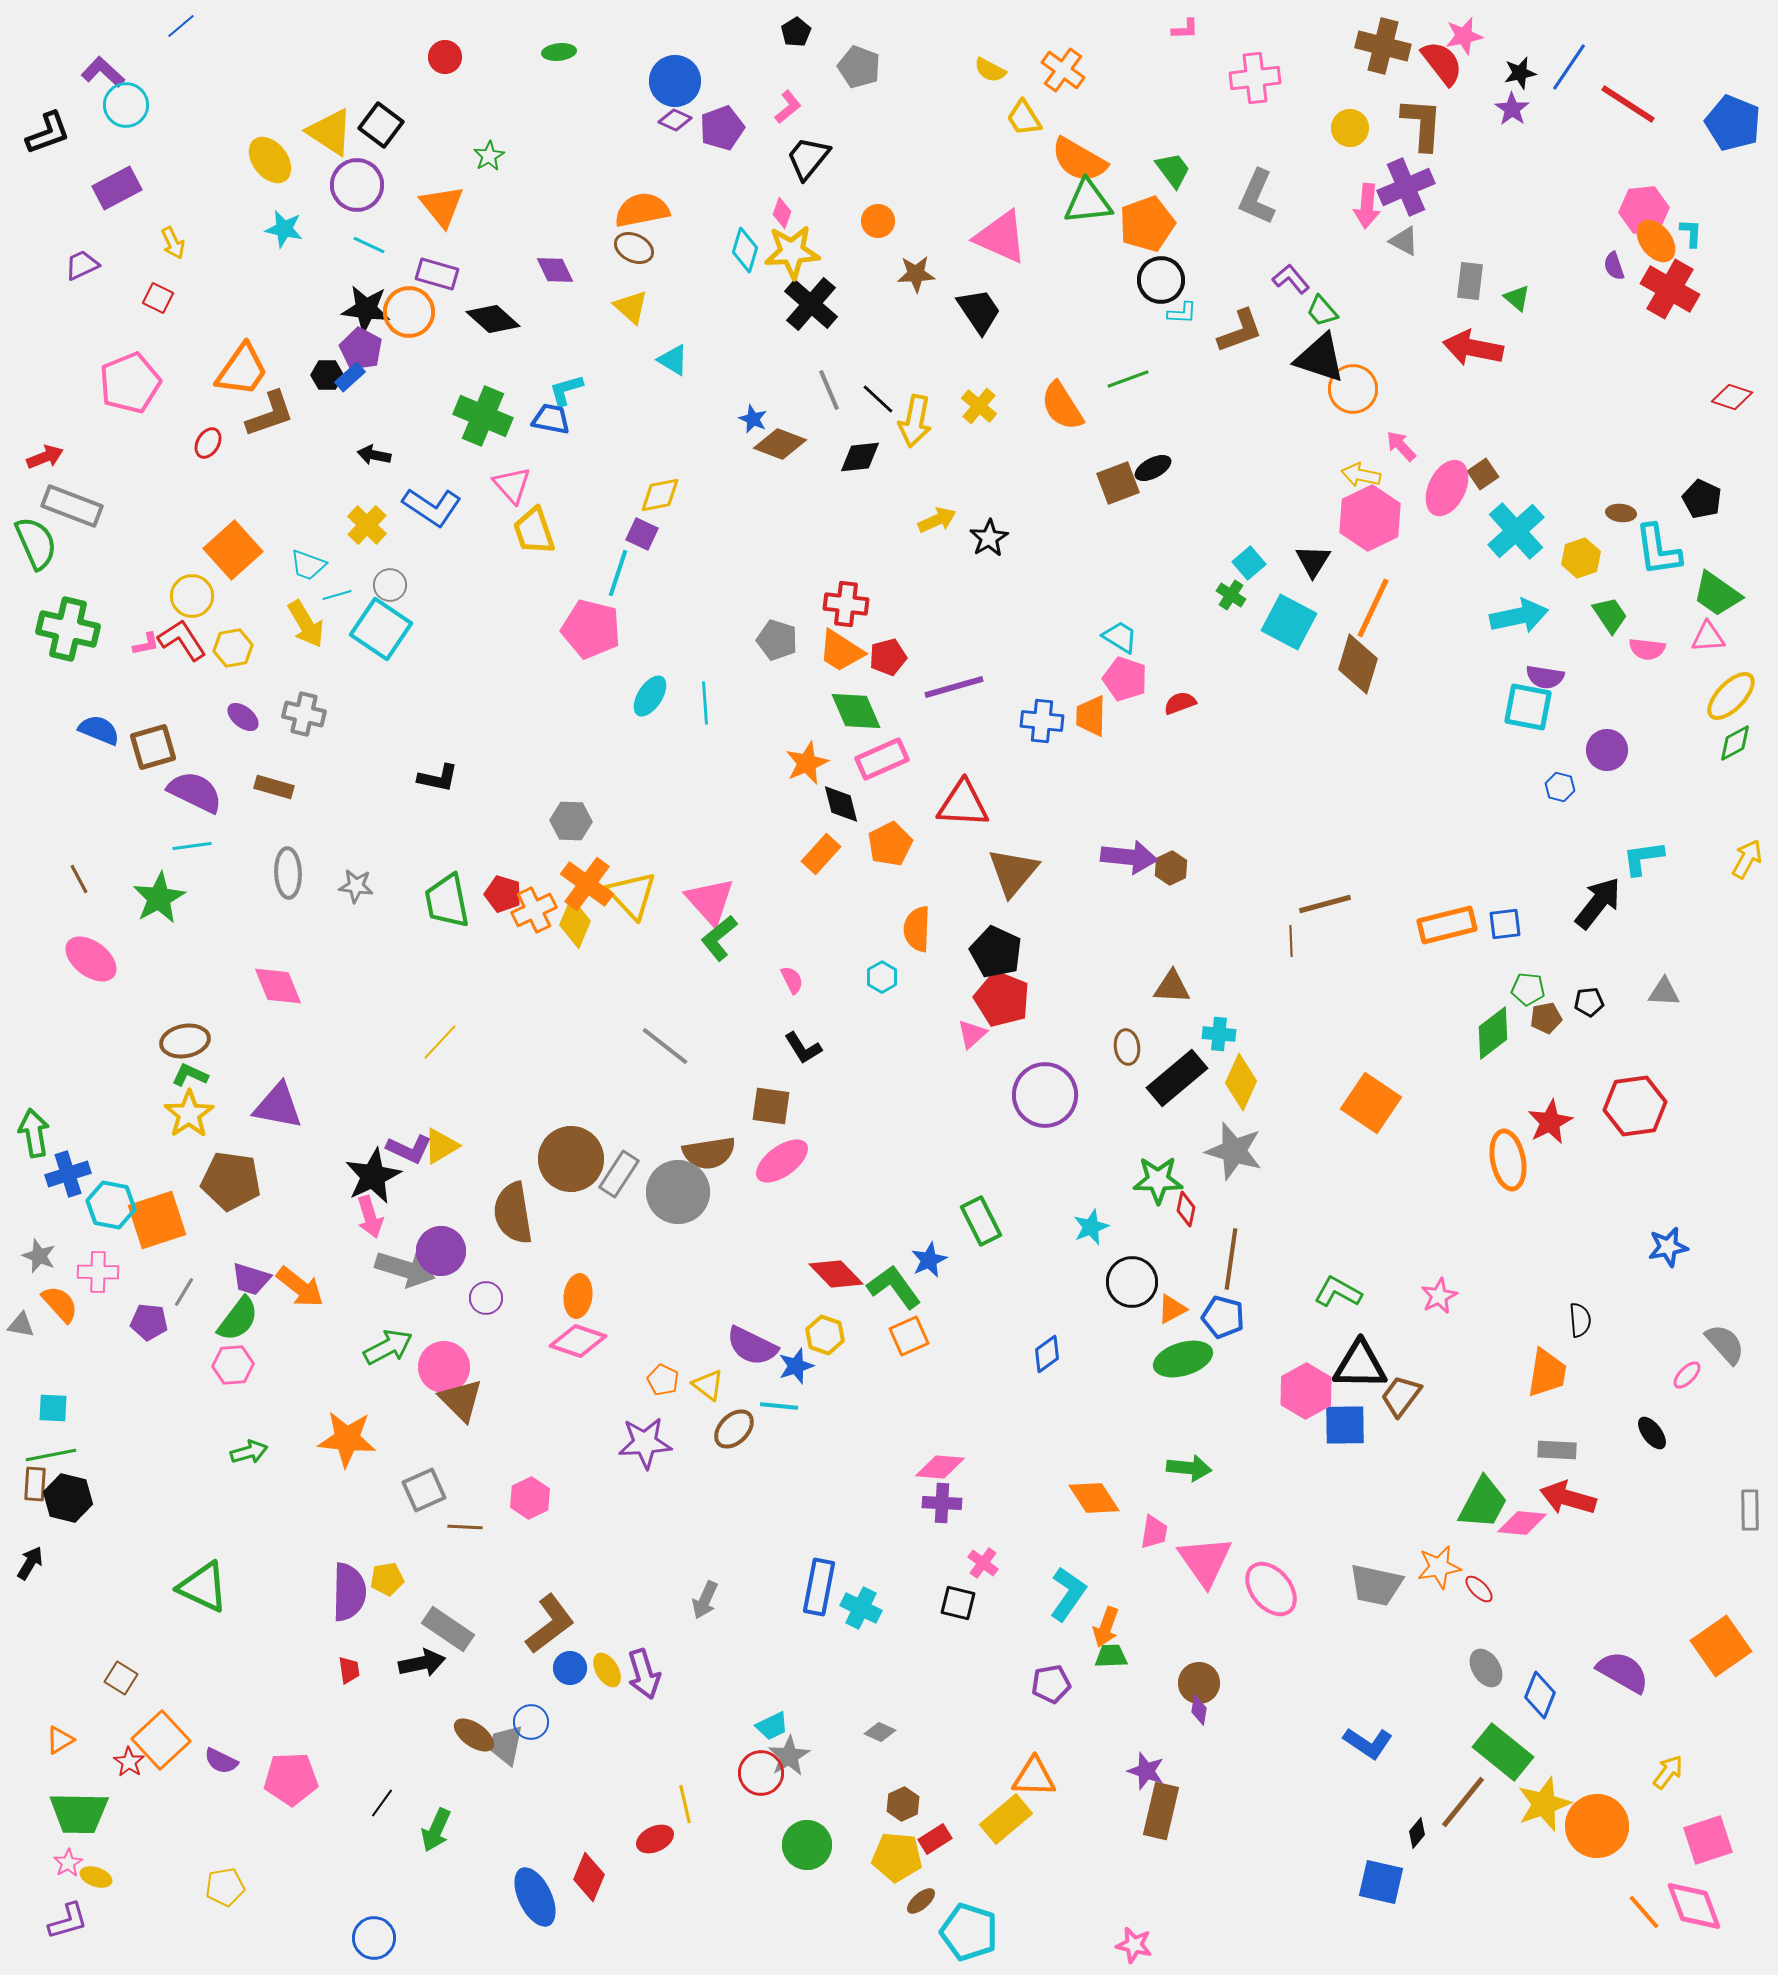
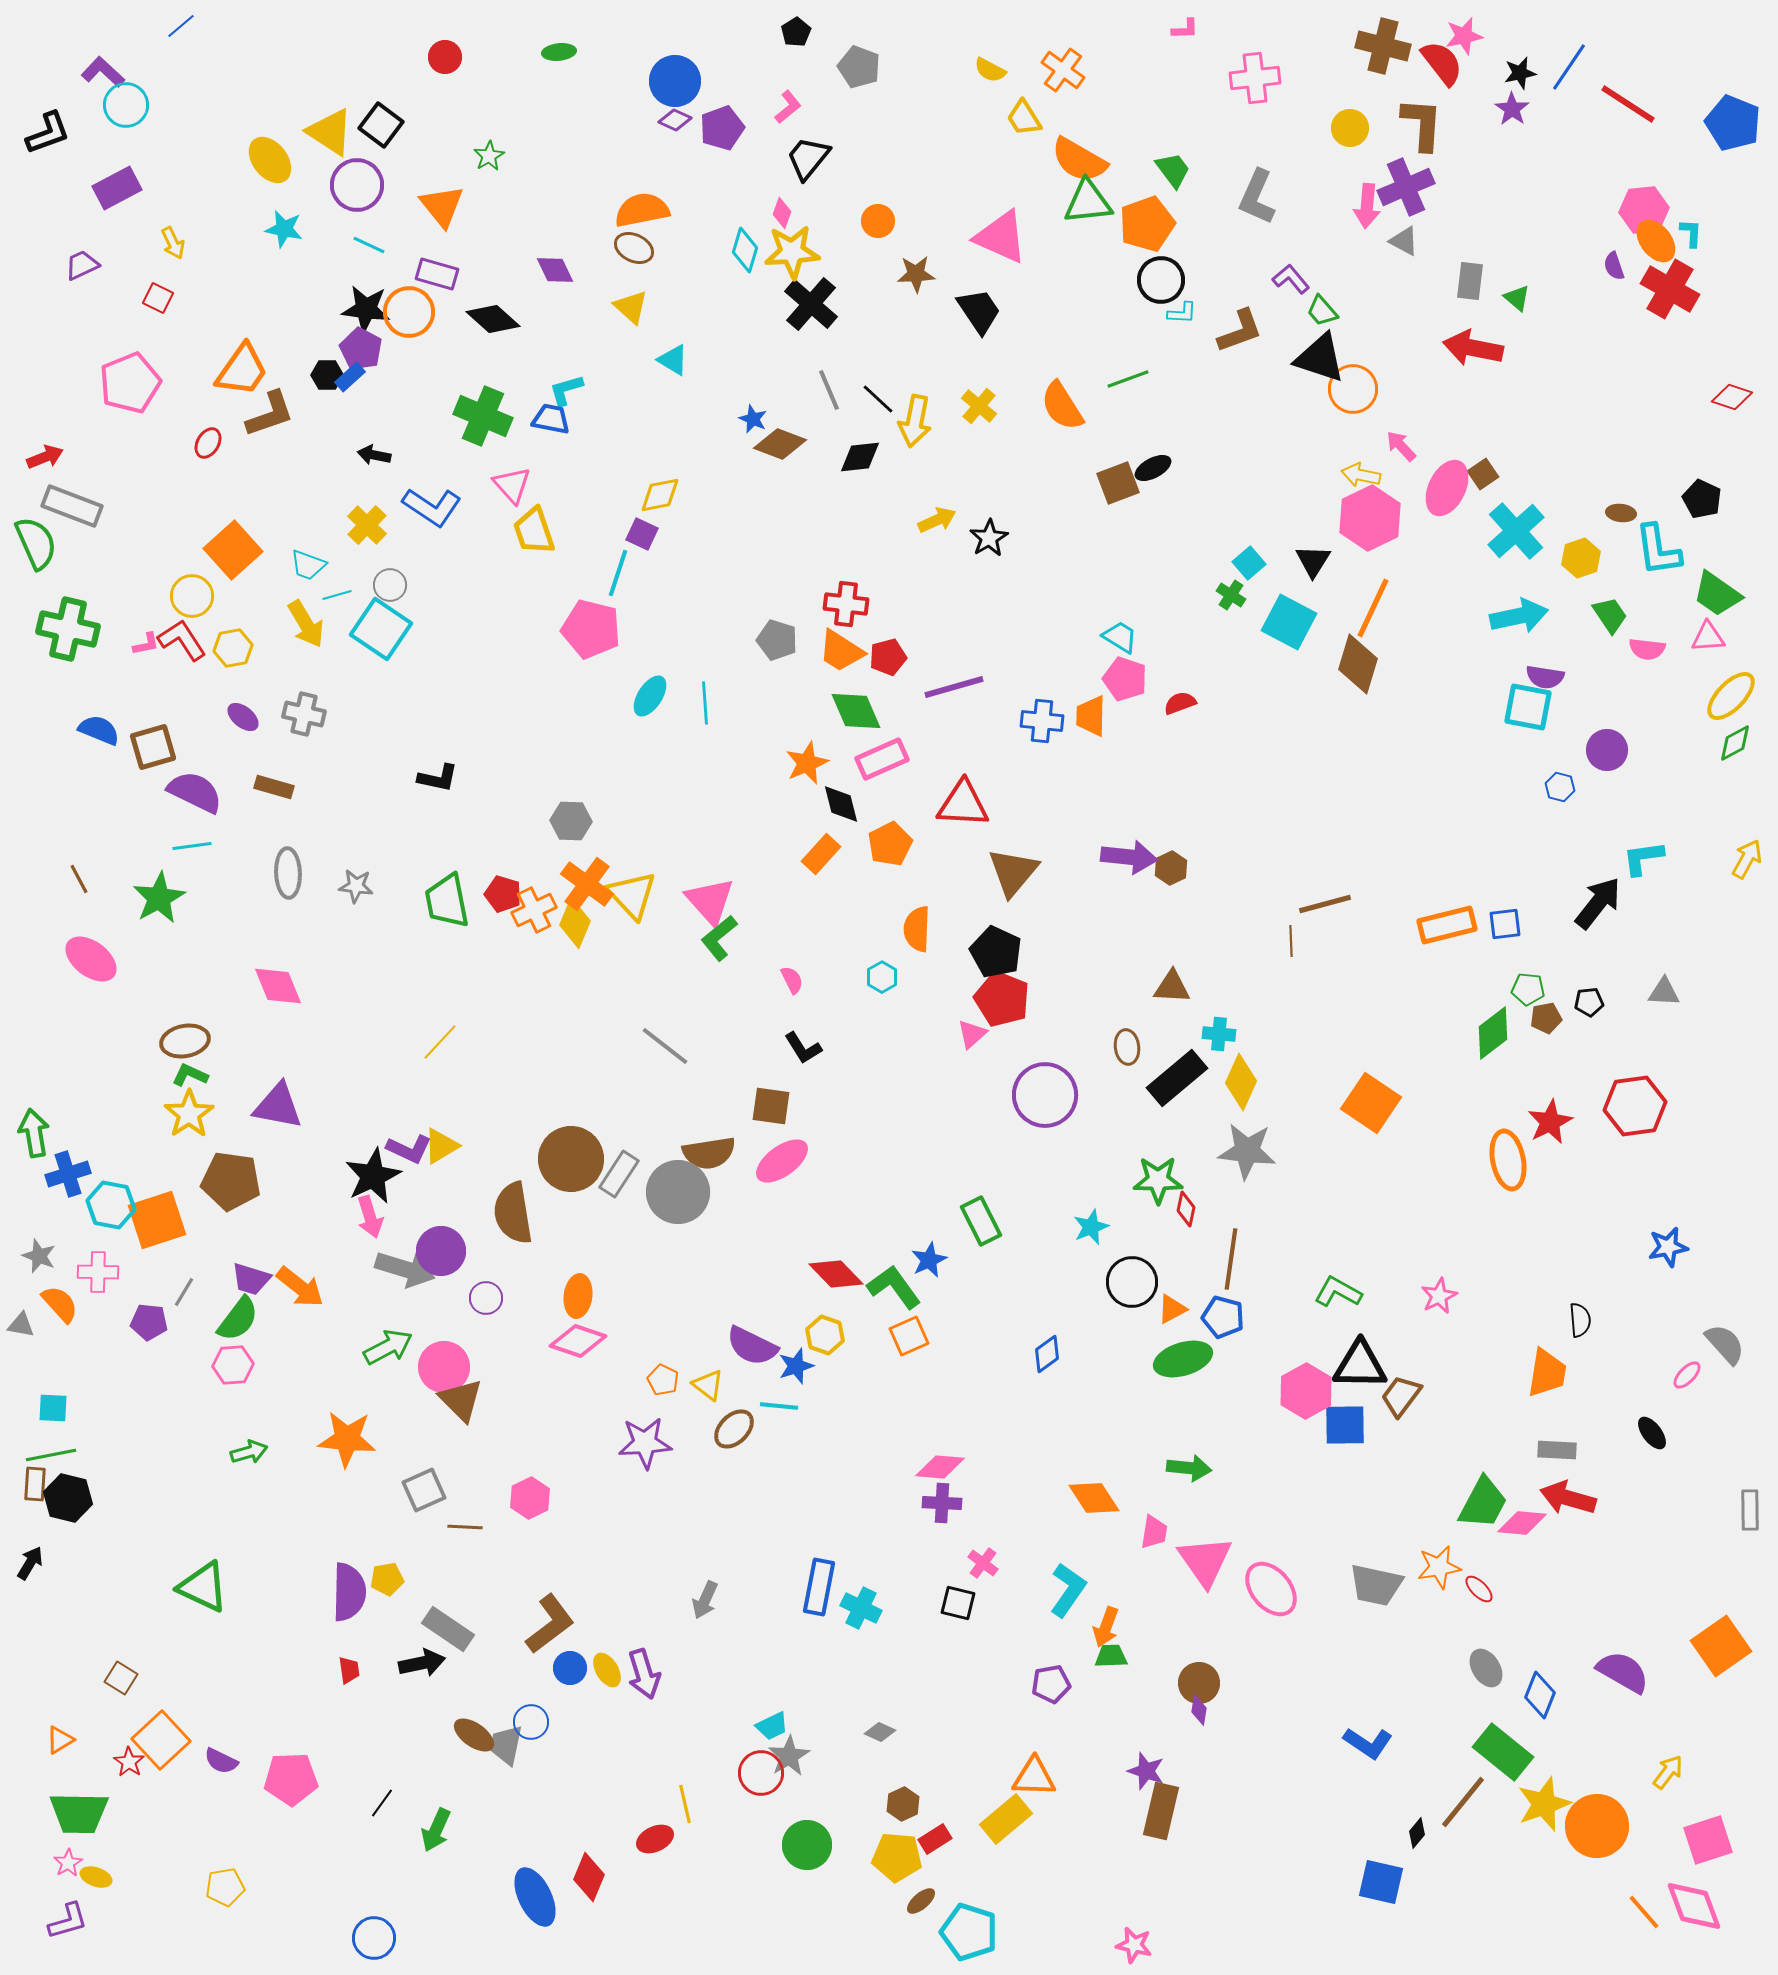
gray star at (1234, 1151): moved 13 px right; rotated 10 degrees counterclockwise
cyan L-shape at (1068, 1594): moved 4 px up
